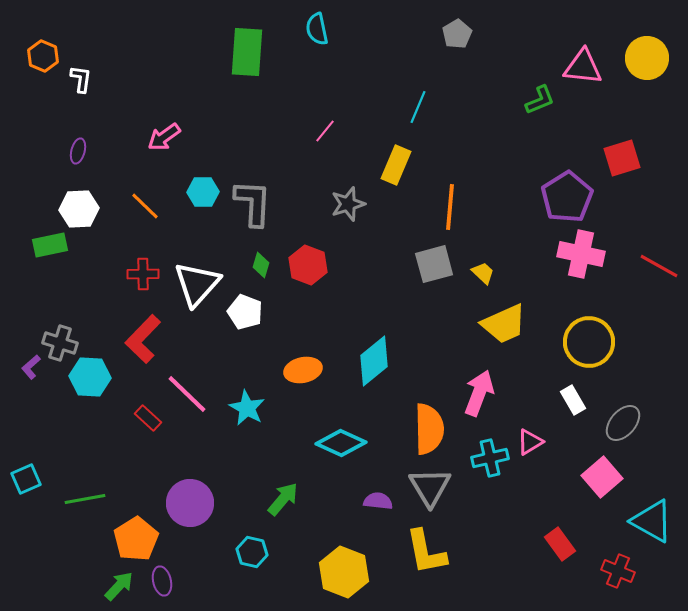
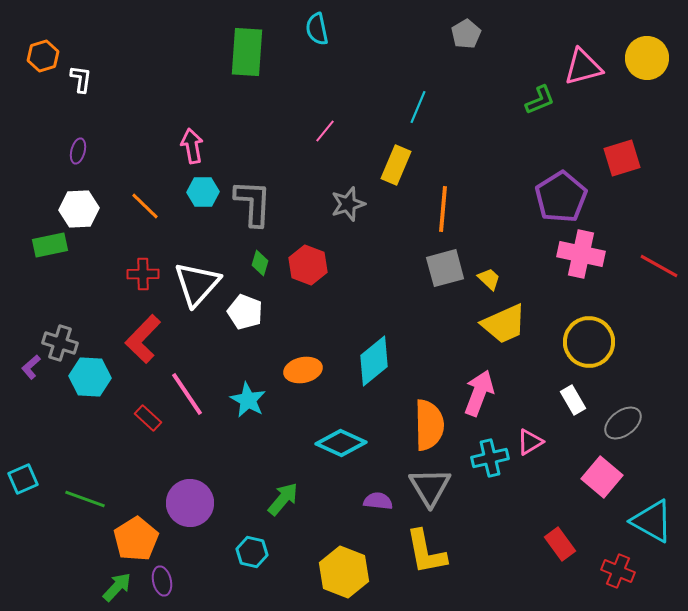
gray pentagon at (457, 34): moved 9 px right
orange hexagon at (43, 56): rotated 20 degrees clockwise
pink triangle at (583, 67): rotated 21 degrees counterclockwise
pink arrow at (164, 137): moved 28 px right, 9 px down; rotated 116 degrees clockwise
purple pentagon at (567, 197): moved 6 px left
orange line at (450, 207): moved 7 px left, 2 px down
gray square at (434, 264): moved 11 px right, 4 px down
green diamond at (261, 265): moved 1 px left, 2 px up
yellow trapezoid at (483, 273): moved 6 px right, 6 px down
pink line at (187, 394): rotated 12 degrees clockwise
cyan star at (247, 408): moved 1 px right, 8 px up
gray ellipse at (623, 423): rotated 12 degrees clockwise
orange semicircle at (429, 429): moved 4 px up
pink square at (602, 477): rotated 9 degrees counterclockwise
cyan square at (26, 479): moved 3 px left
green line at (85, 499): rotated 30 degrees clockwise
green arrow at (119, 586): moved 2 px left, 1 px down
